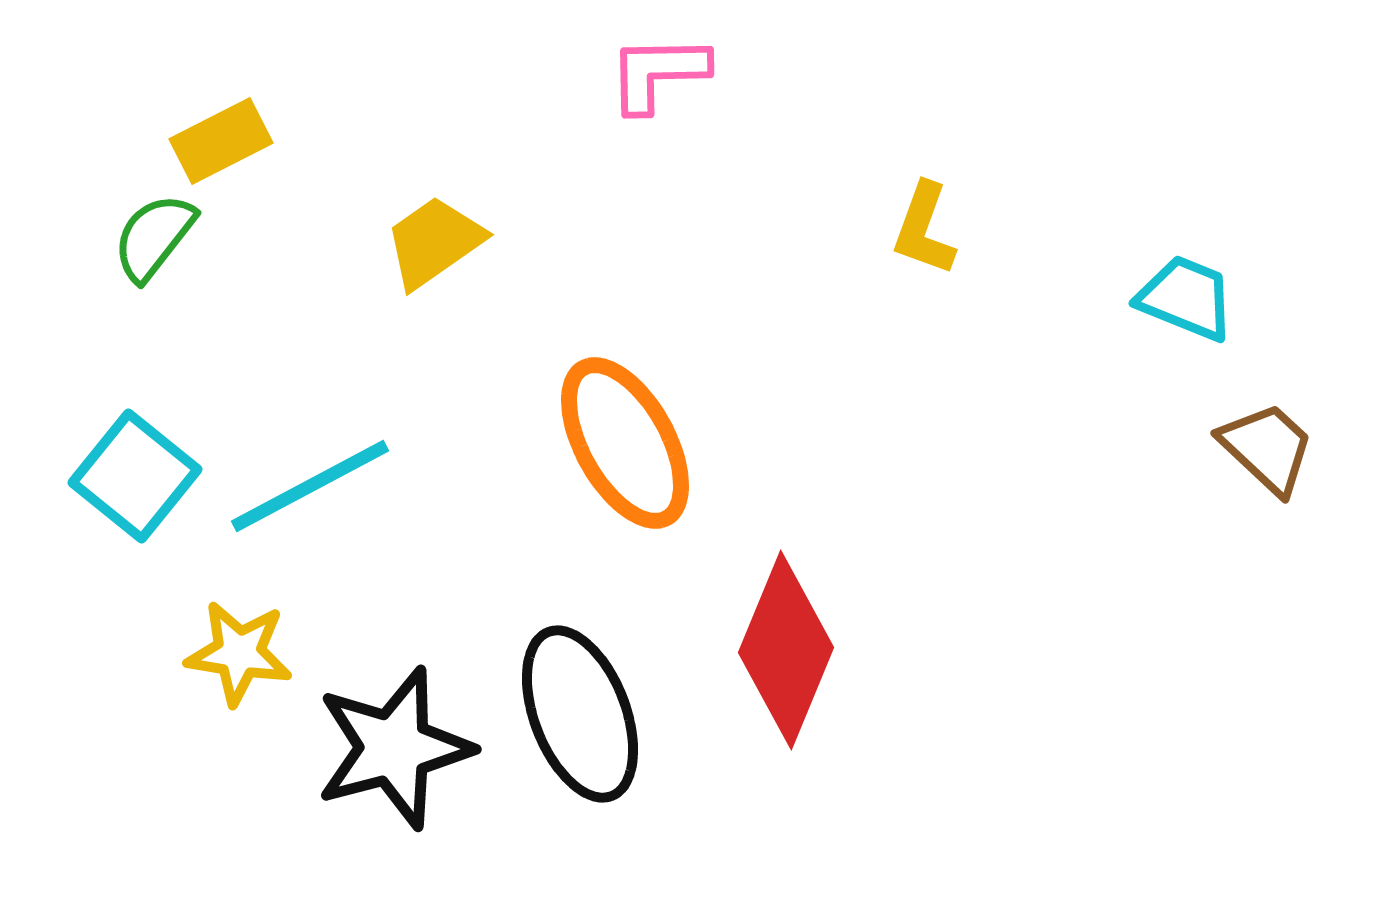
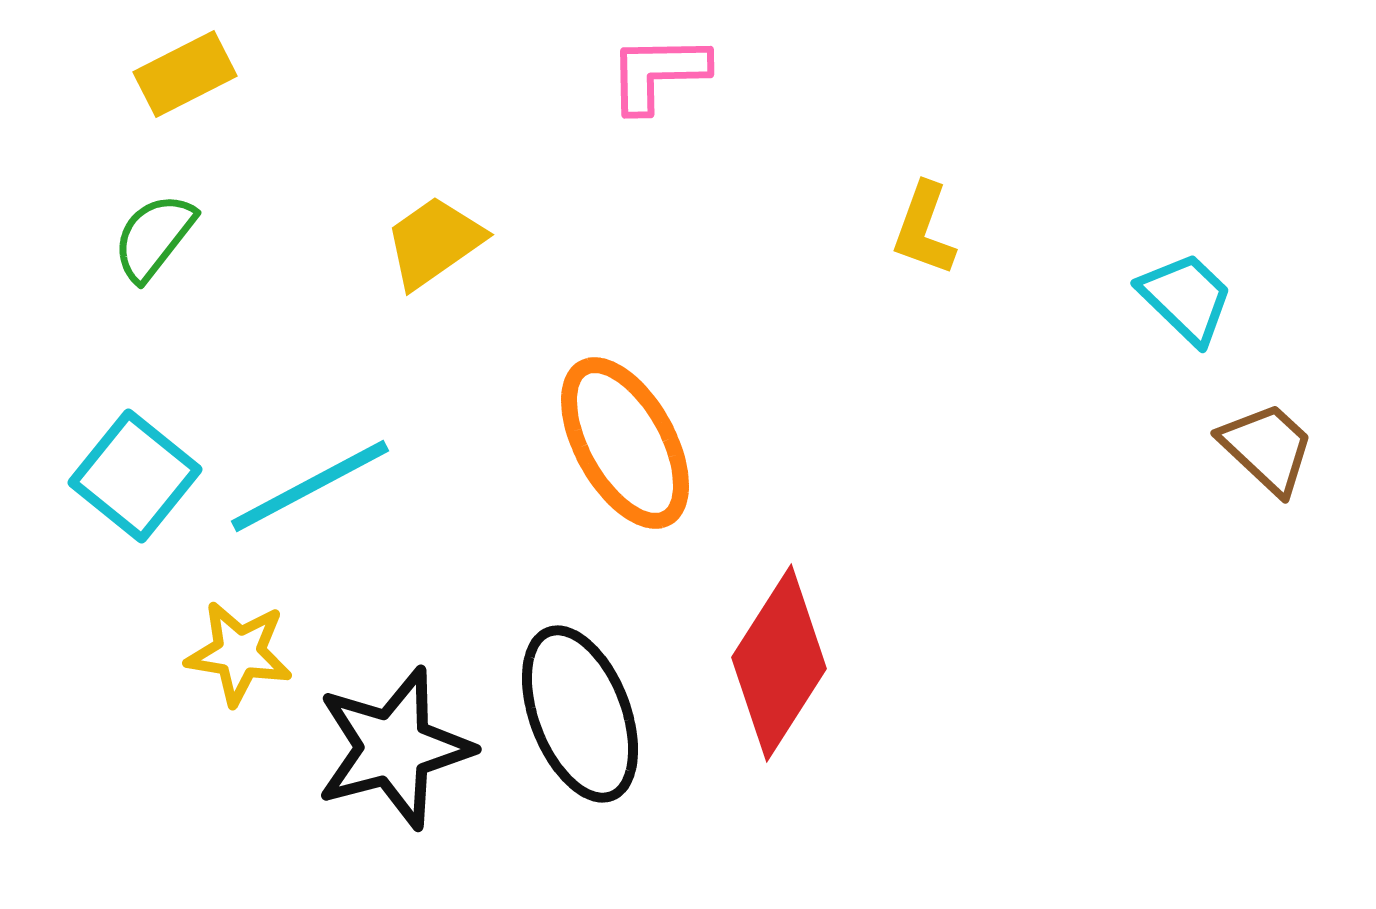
yellow rectangle: moved 36 px left, 67 px up
cyan trapezoid: rotated 22 degrees clockwise
red diamond: moved 7 px left, 13 px down; rotated 10 degrees clockwise
